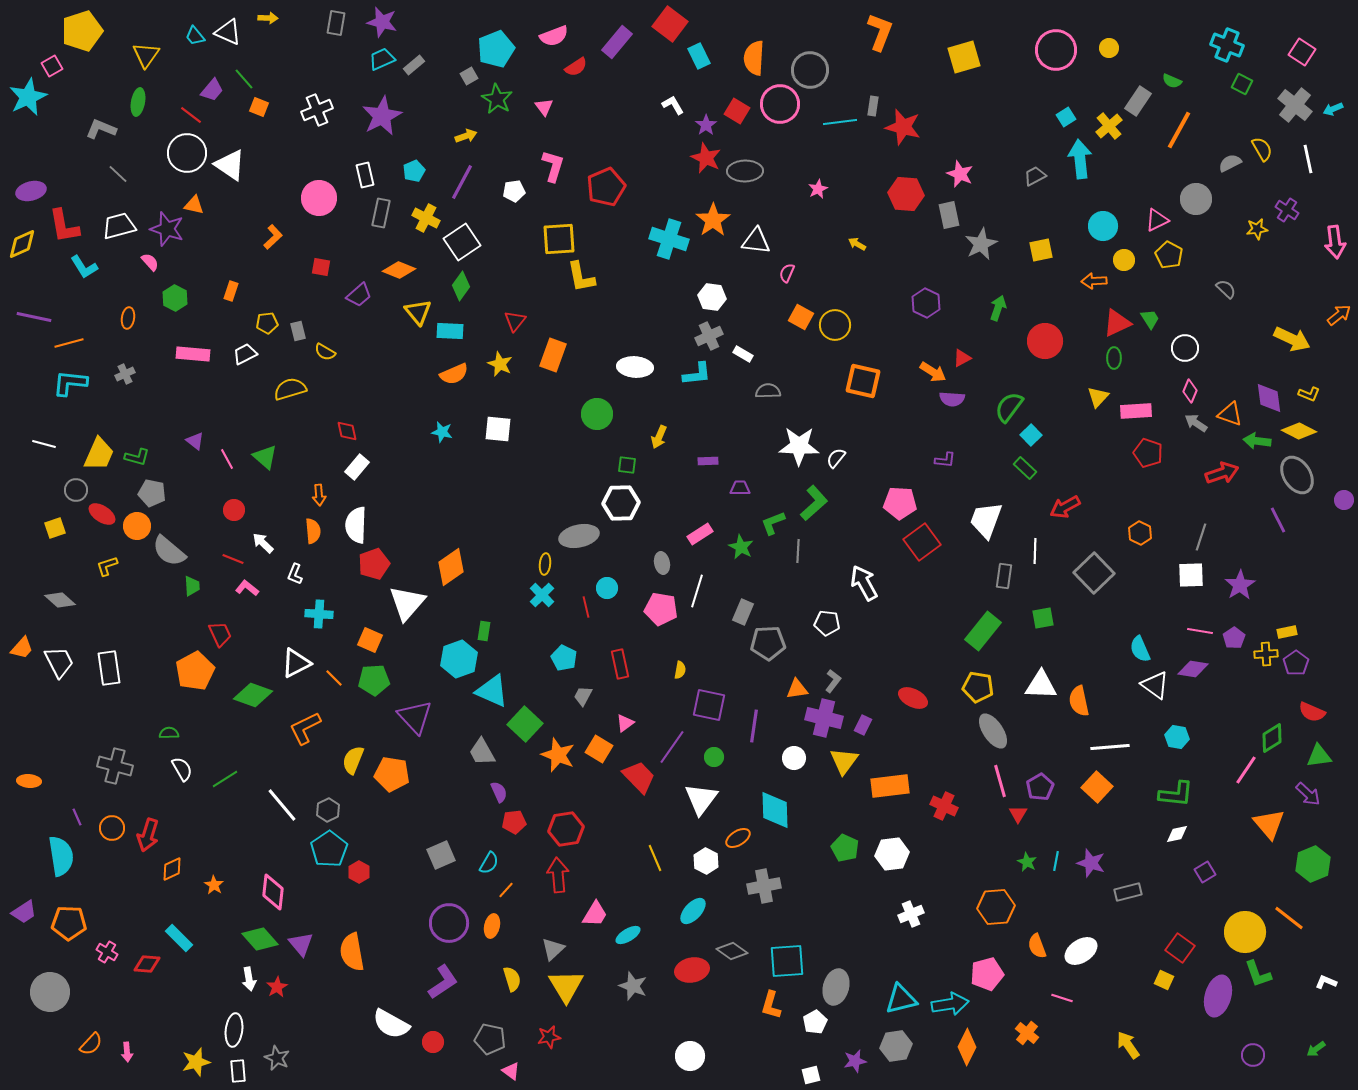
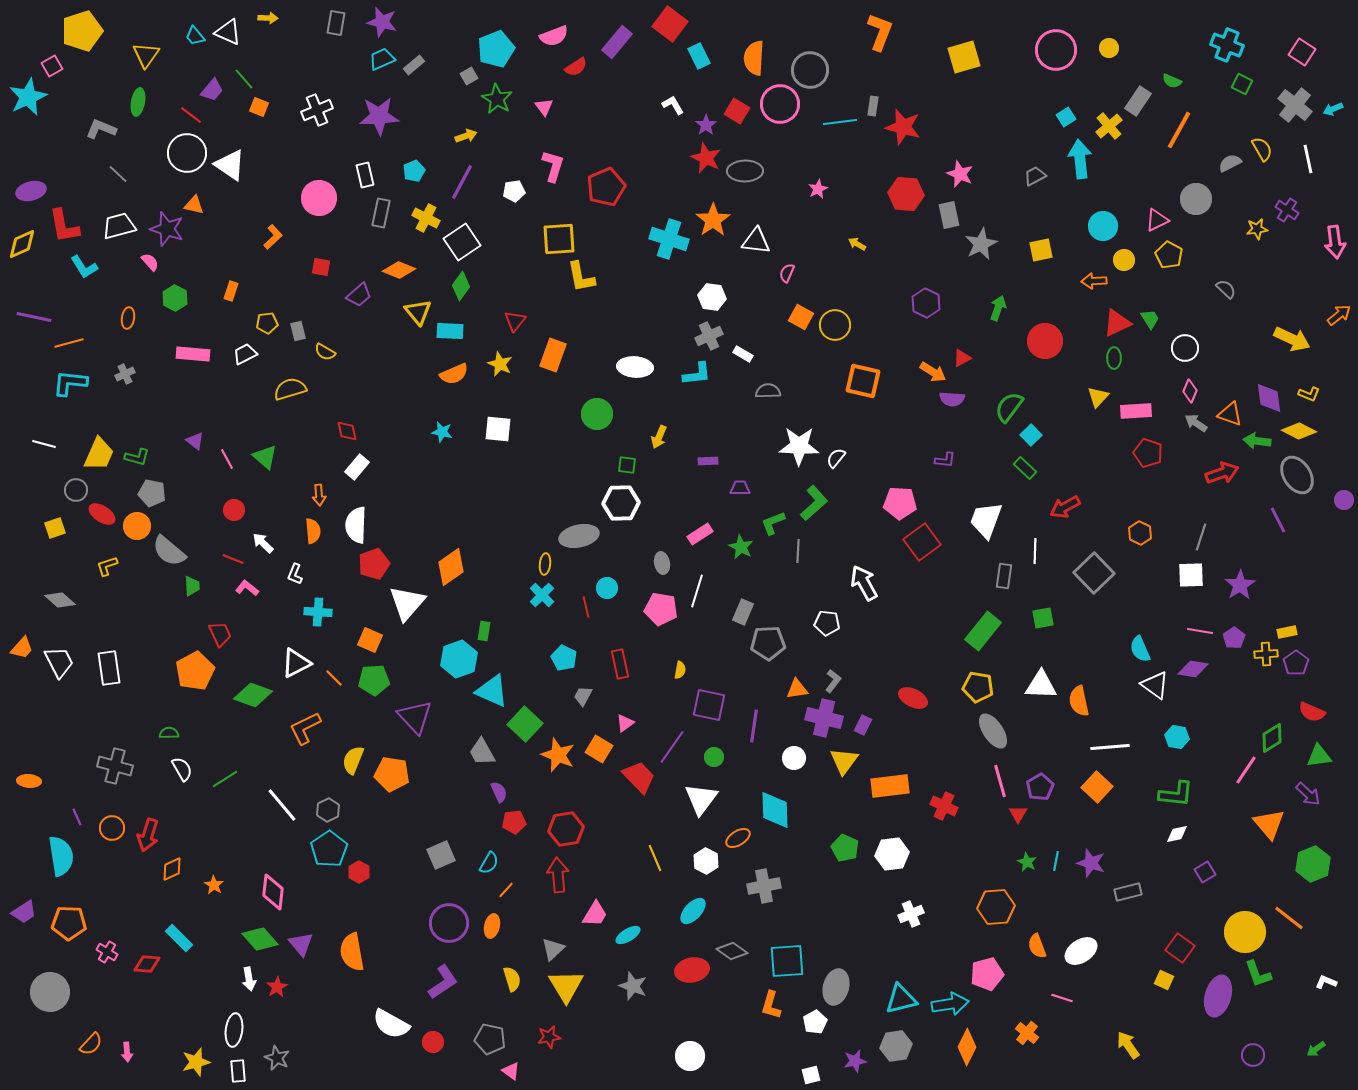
purple star at (382, 116): moved 3 px left; rotated 24 degrees clockwise
cyan cross at (319, 614): moved 1 px left, 2 px up
